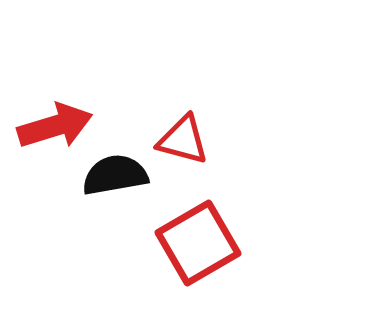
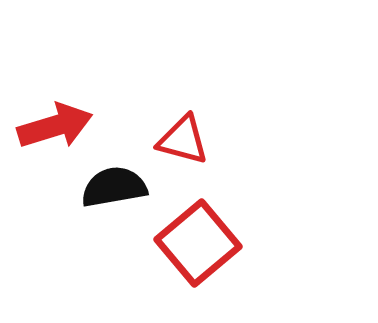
black semicircle: moved 1 px left, 12 px down
red square: rotated 10 degrees counterclockwise
